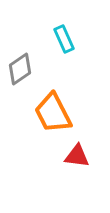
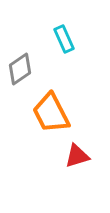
orange trapezoid: moved 2 px left
red triangle: rotated 24 degrees counterclockwise
